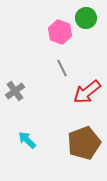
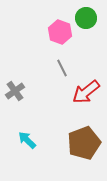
red arrow: moved 1 px left
